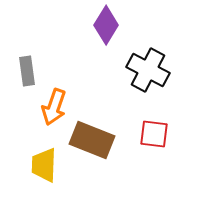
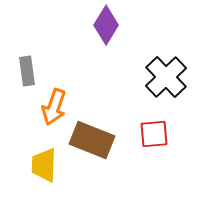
black cross: moved 18 px right, 7 px down; rotated 18 degrees clockwise
red square: rotated 12 degrees counterclockwise
